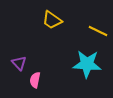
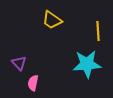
yellow line: rotated 60 degrees clockwise
cyan star: rotated 8 degrees counterclockwise
pink semicircle: moved 2 px left, 3 px down
